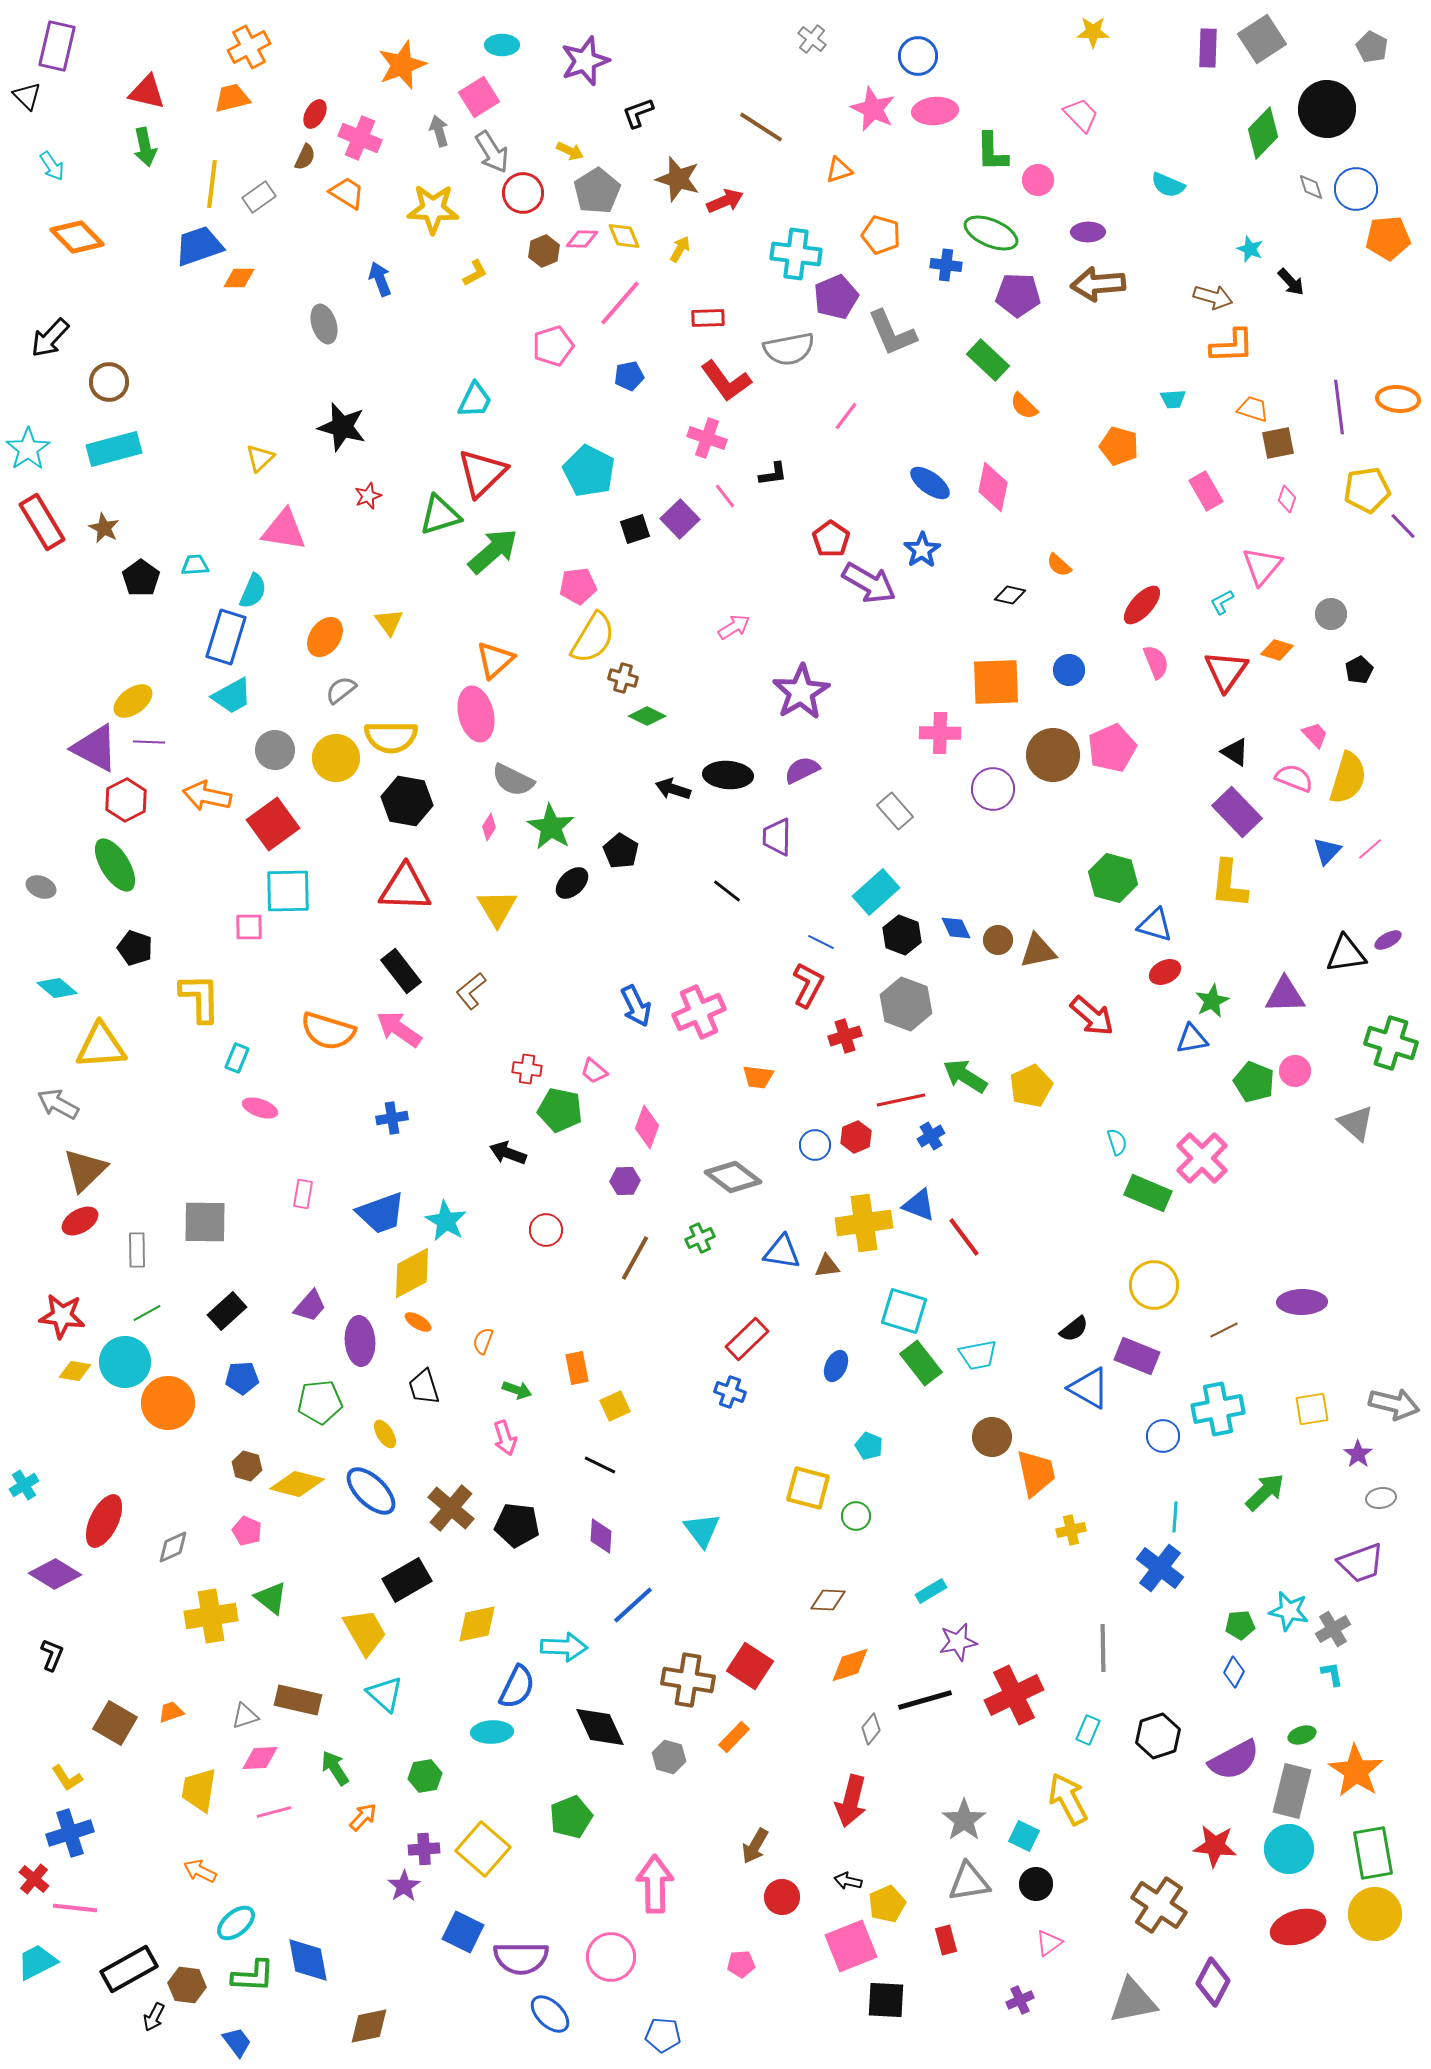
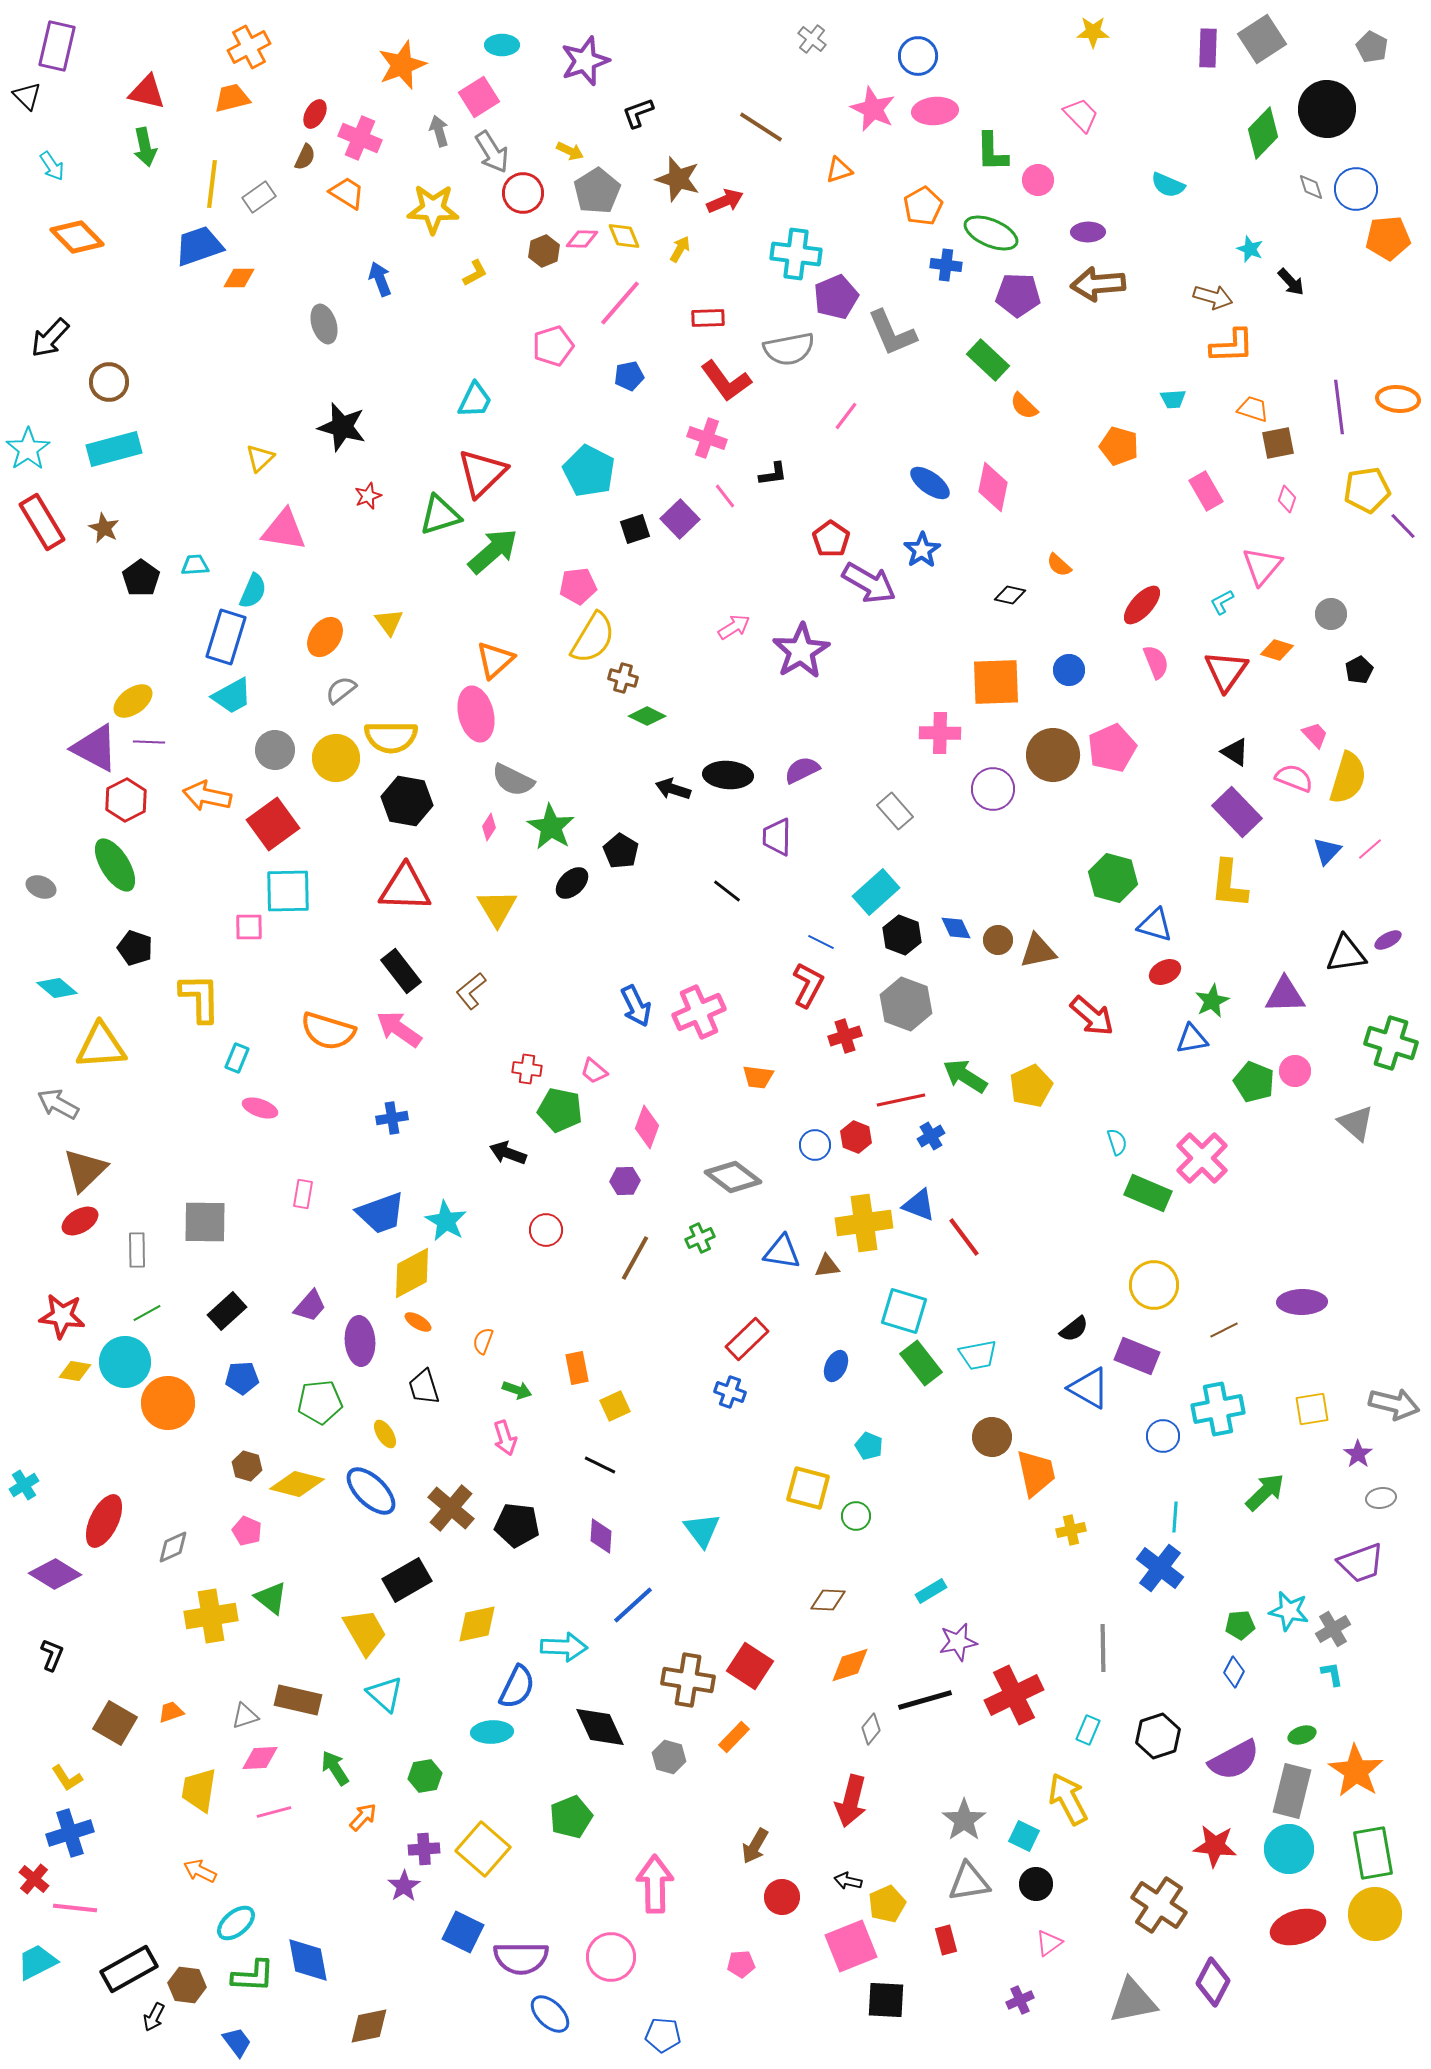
orange pentagon at (881, 235): moved 42 px right, 29 px up; rotated 27 degrees clockwise
purple star at (801, 692): moved 41 px up
red hexagon at (856, 1137): rotated 16 degrees counterclockwise
